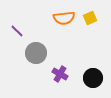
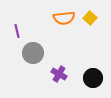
yellow square: rotated 24 degrees counterclockwise
purple line: rotated 32 degrees clockwise
gray circle: moved 3 px left
purple cross: moved 1 px left
